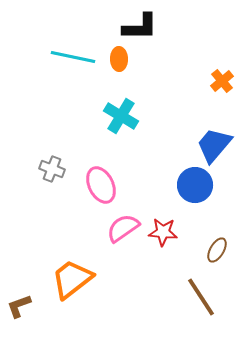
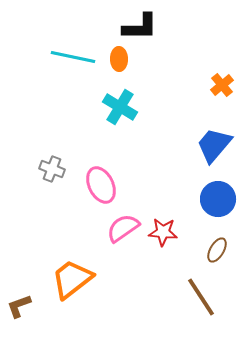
orange cross: moved 4 px down
cyan cross: moved 1 px left, 9 px up
blue circle: moved 23 px right, 14 px down
